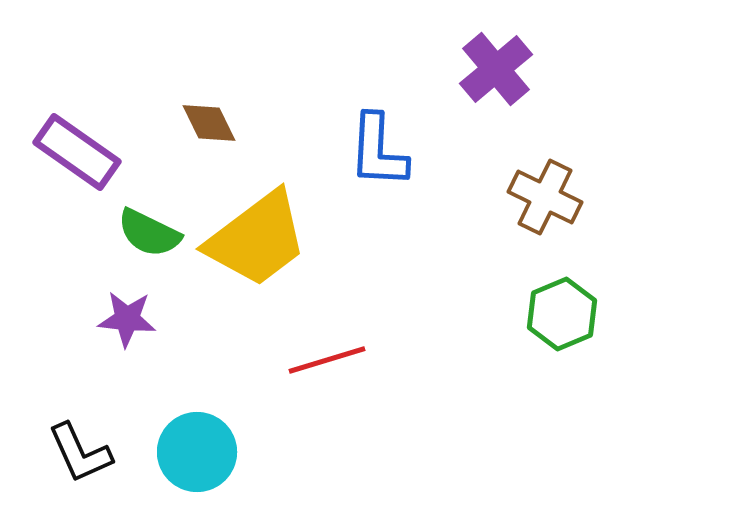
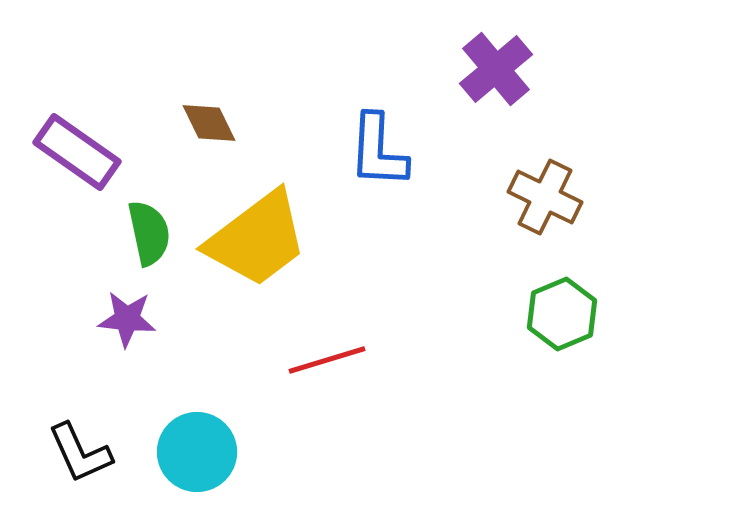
green semicircle: rotated 128 degrees counterclockwise
